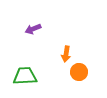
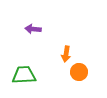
purple arrow: rotated 28 degrees clockwise
green trapezoid: moved 1 px left, 1 px up
